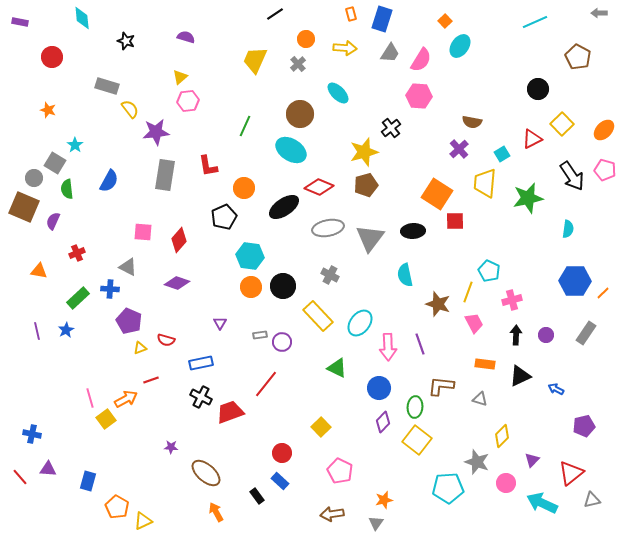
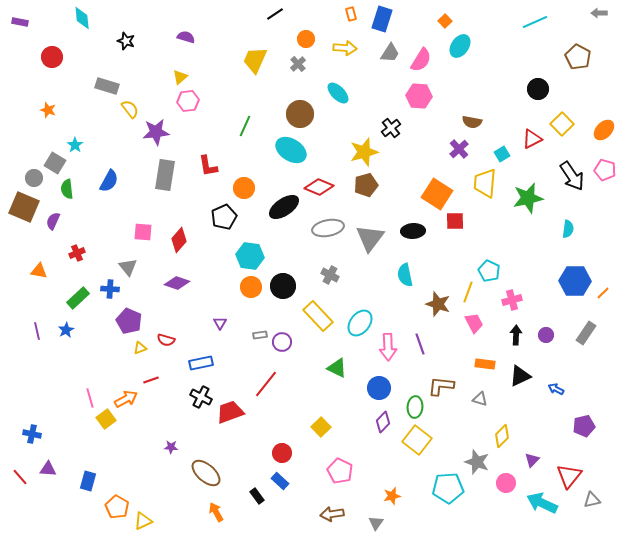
gray triangle at (128, 267): rotated 24 degrees clockwise
red triangle at (571, 473): moved 2 px left, 3 px down; rotated 12 degrees counterclockwise
orange star at (384, 500): moved 8 px right, 4 px up
